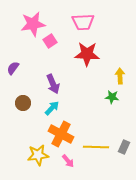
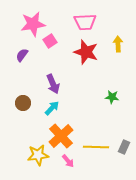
pink trapezoid: moved 2 px right
red star: moved 1 px left, 2 px up; rotated 15 degrees clockwise
purple semicircle: moved 9 px right, 13 px up
yellow arrow: moved 2 px left, 32 px up
orange cross: moved 2 px down; rotated 20 degrees clockwise
